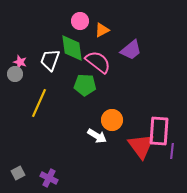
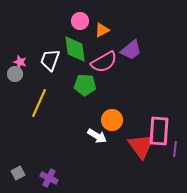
green diamond: moved 3 px right, 1 px down
pink semicircle: moved 6 px right; rotated 112 degrees clockwise
purple line: moved 3 px right, 2 px up
